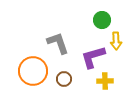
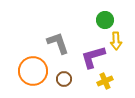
green circle: moved 3 px right
yellow cross: rotated 21 degrees counterclockwise
